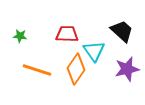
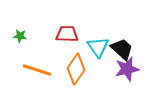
black trapezoid: moved 18 px down
cyan triangle: moved 4 px right, 4 px up
